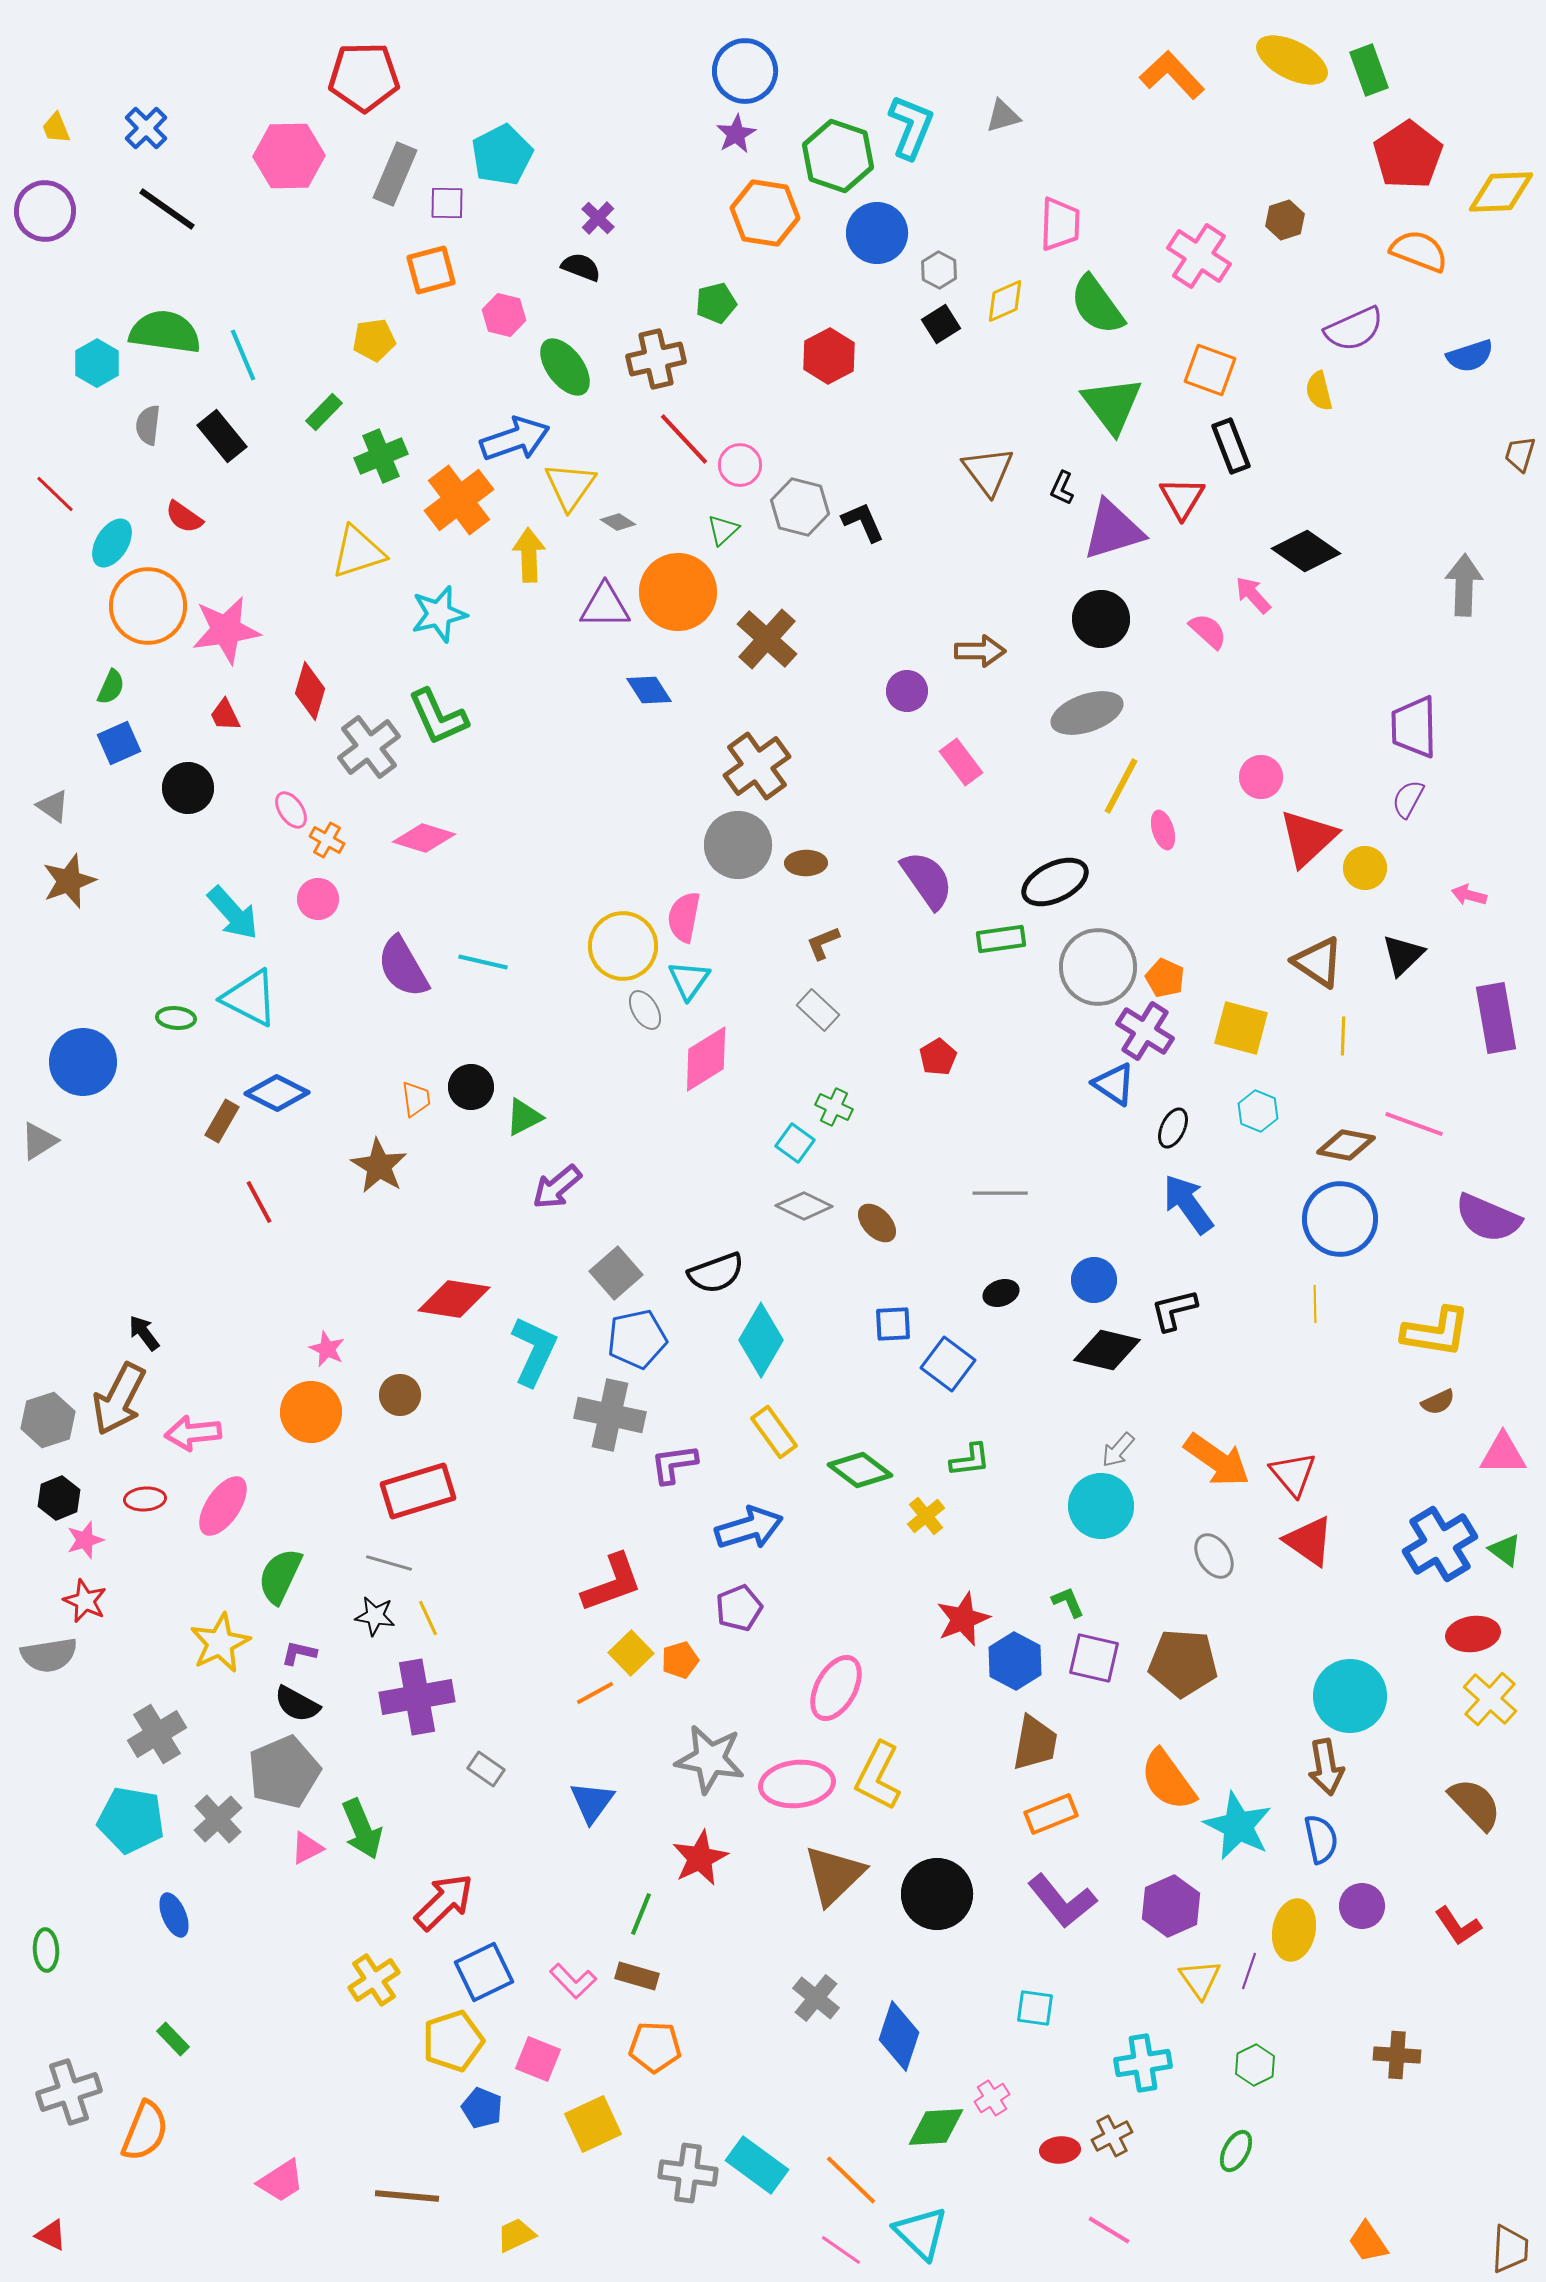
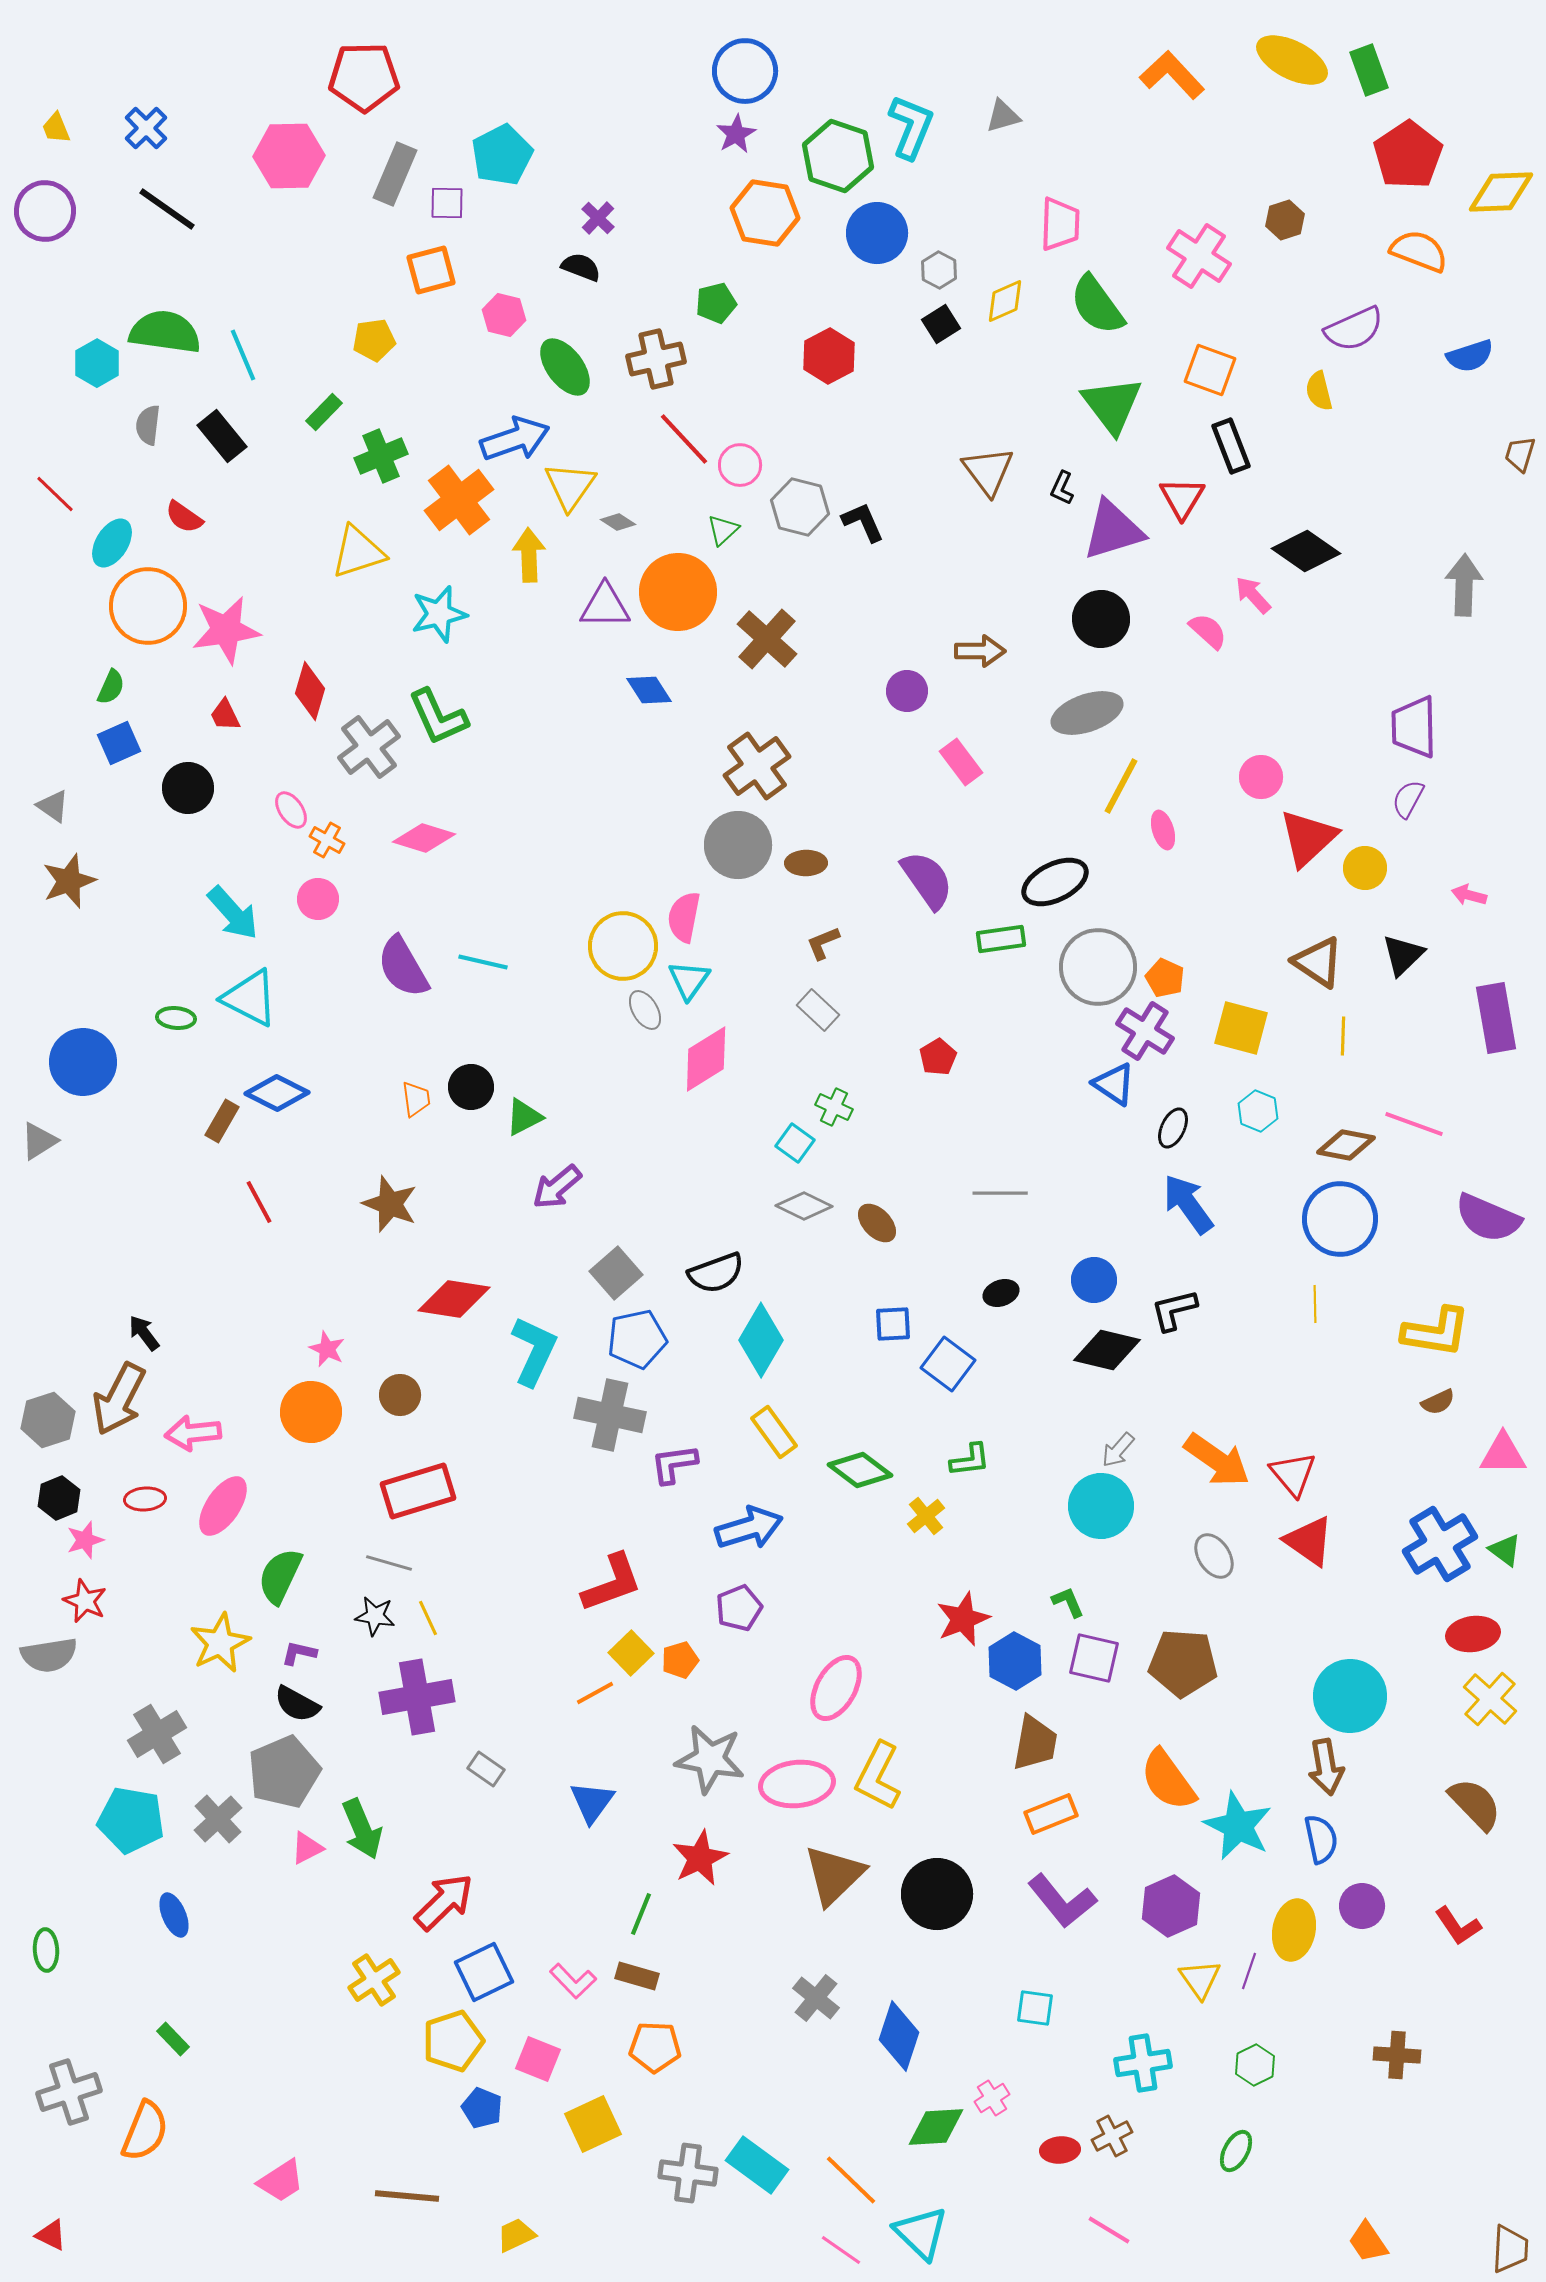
brown star at (379, 1166): moved 11 px right, 38 px down; rotated 10 degrees counterclockwise
